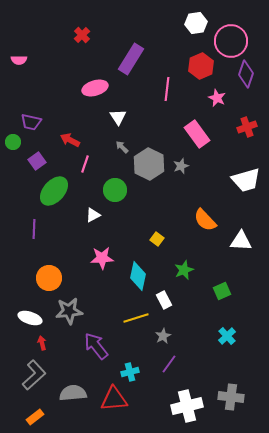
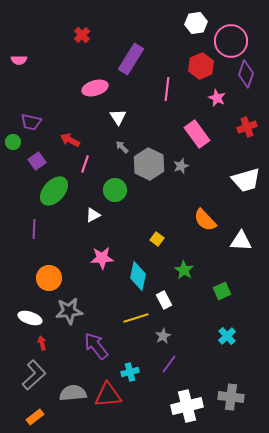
green star at (184, 270): rotated 18 degrees counterclockwise
red triangle at (114, 399): moved 6 px left, 4 px up
